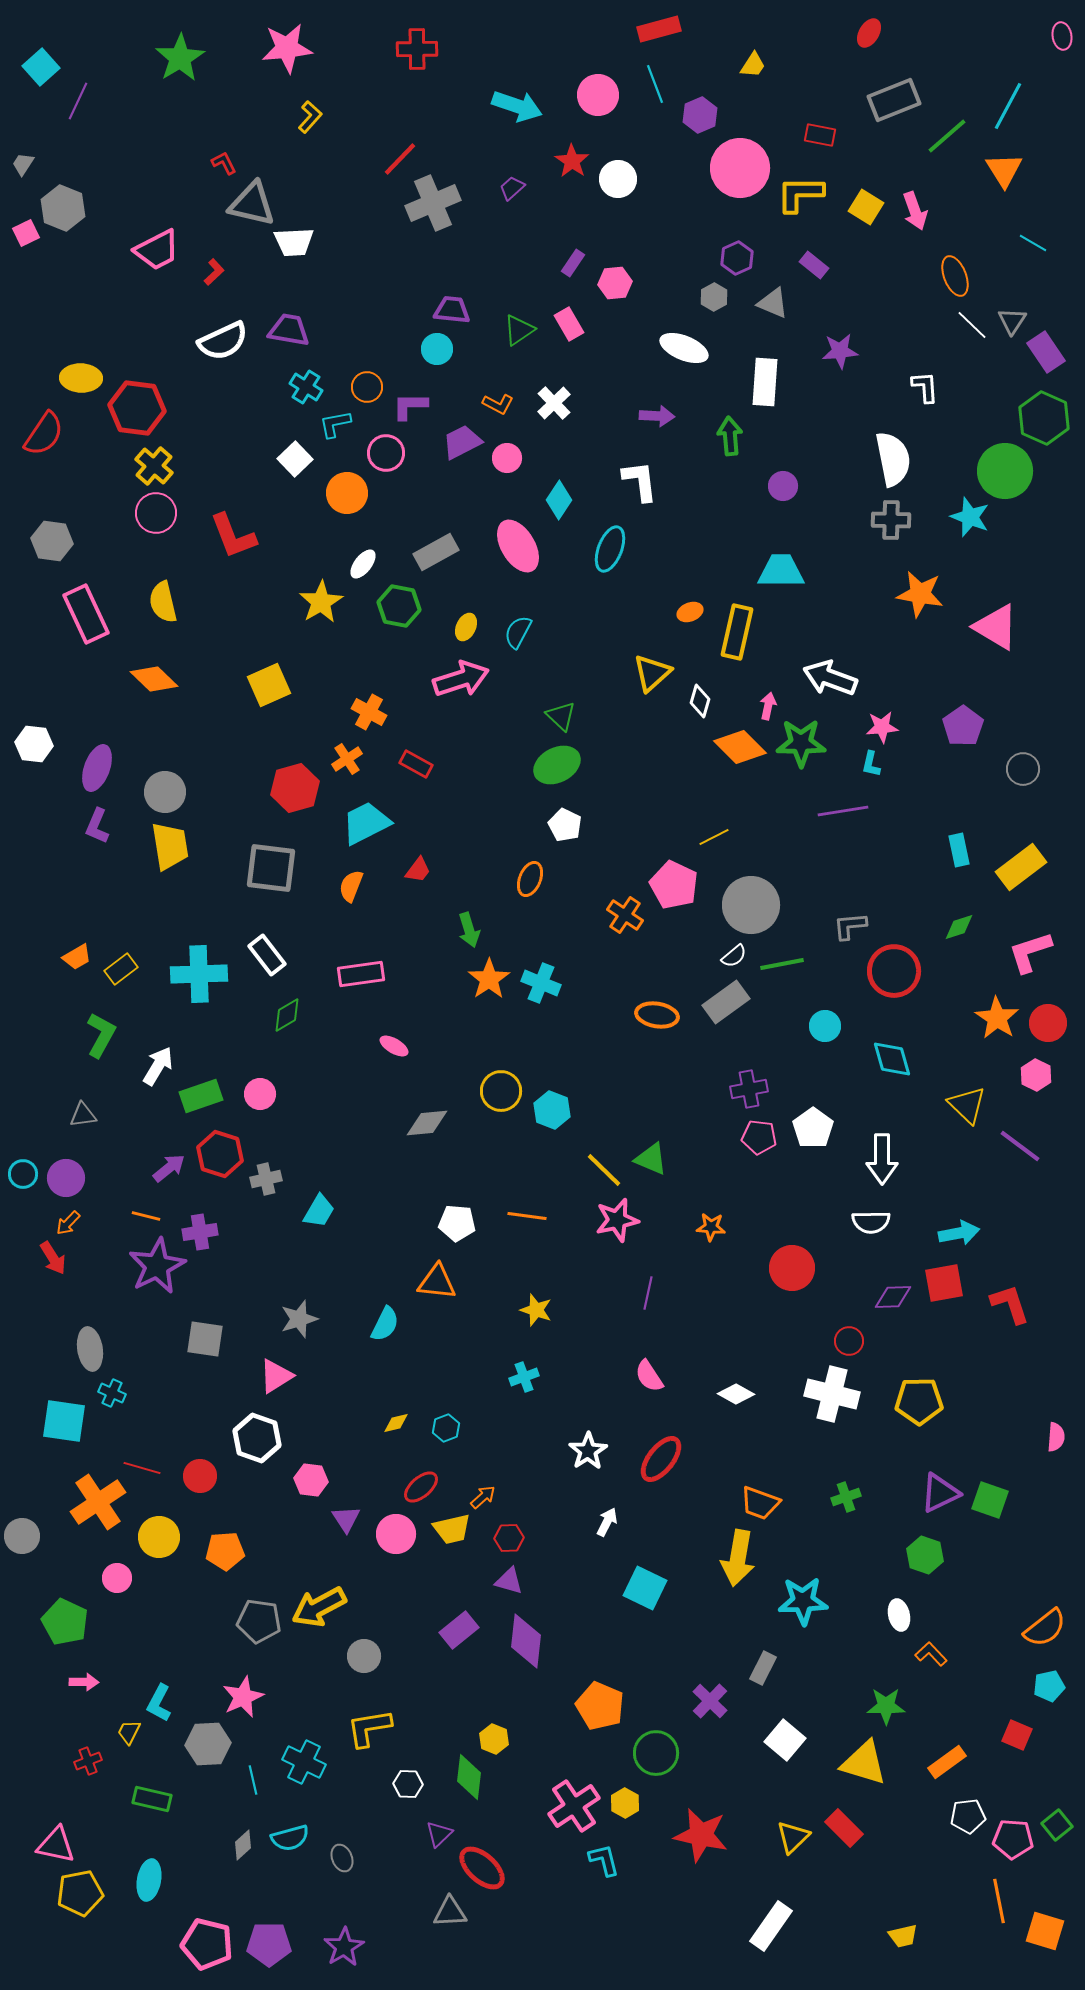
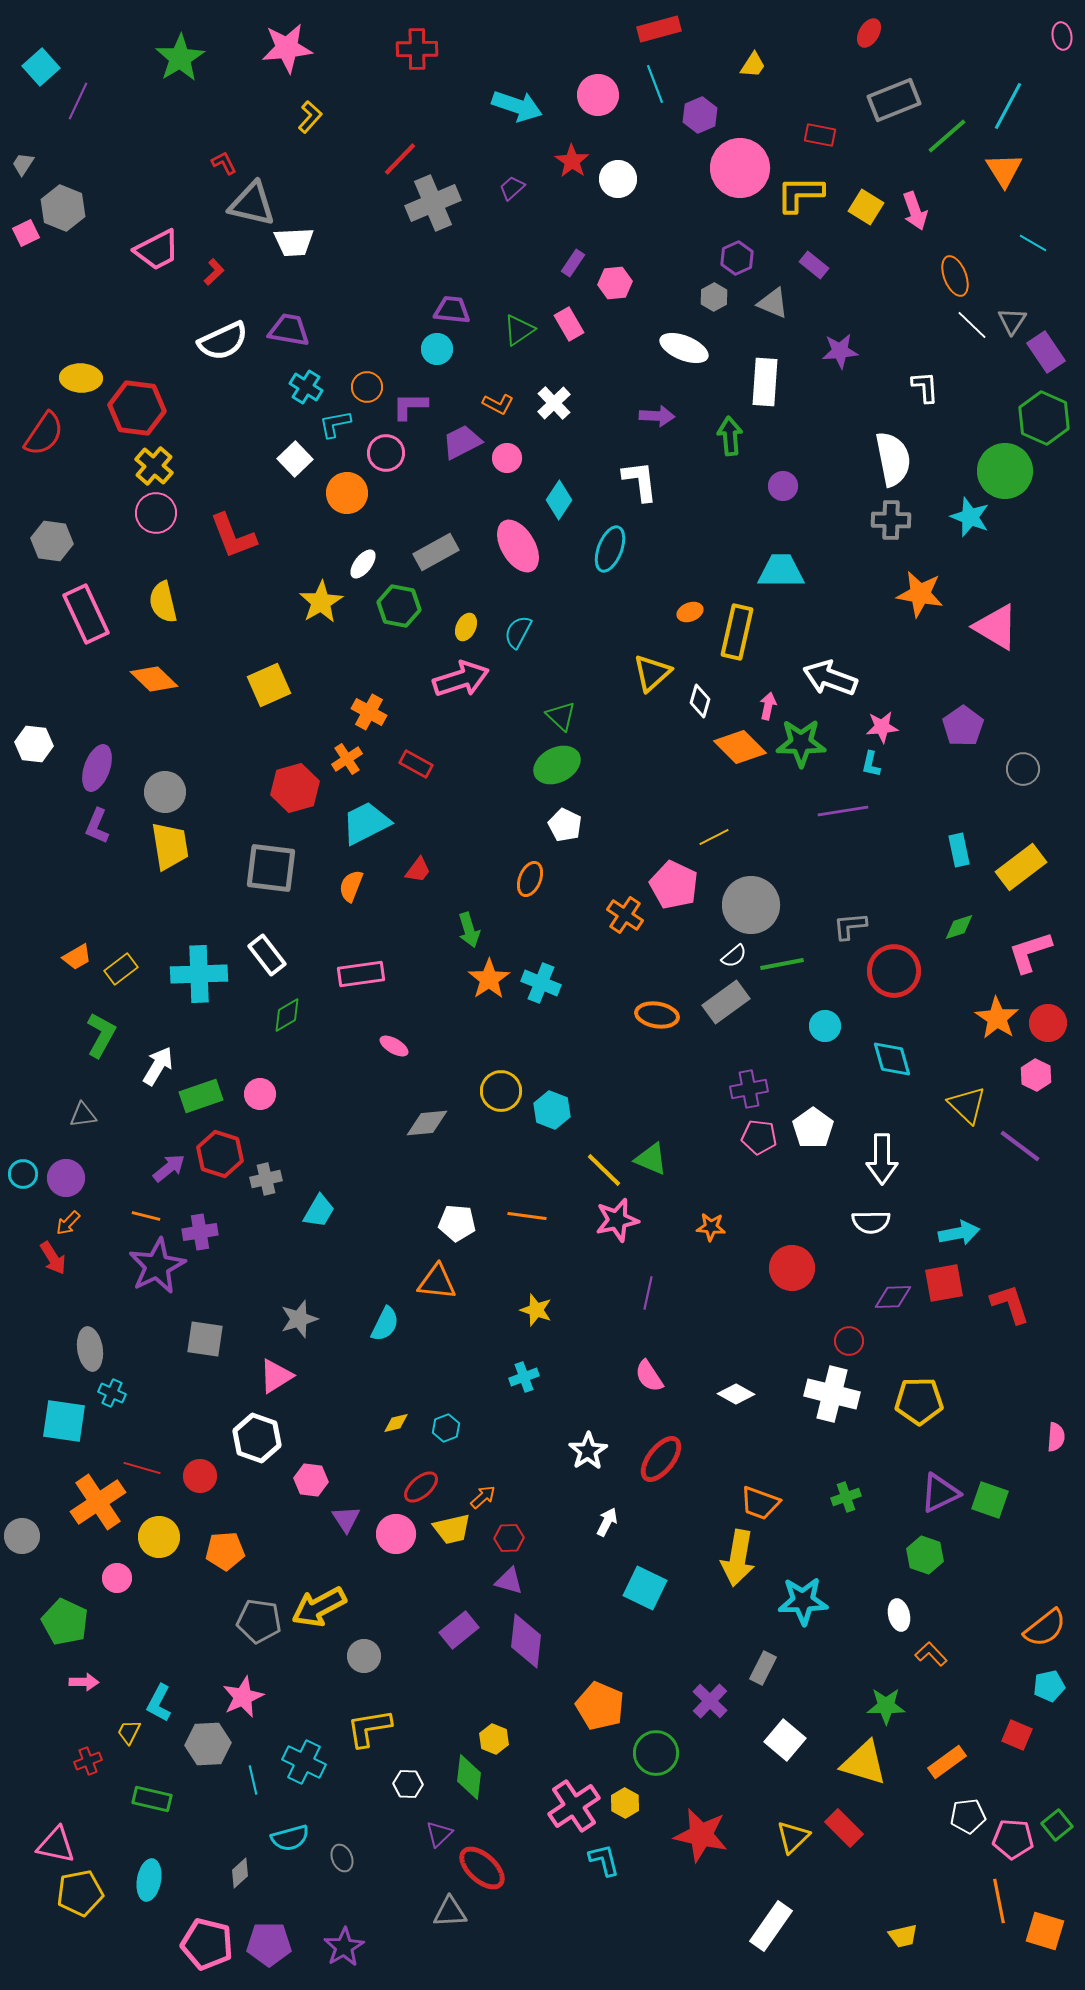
gray diamond at (243, 1845): moved 3 px left, 28 px down
